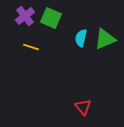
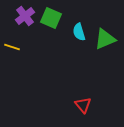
cyan semicircle: moved 2 px left, 6 px up; rotated 30 degrees counterclockwise
yellow line: moved 19 px left
red triangle: moved 2 px up
